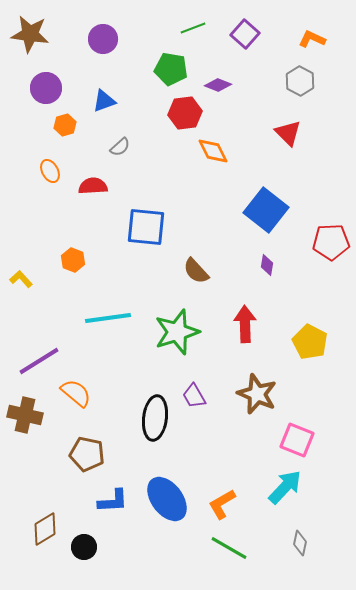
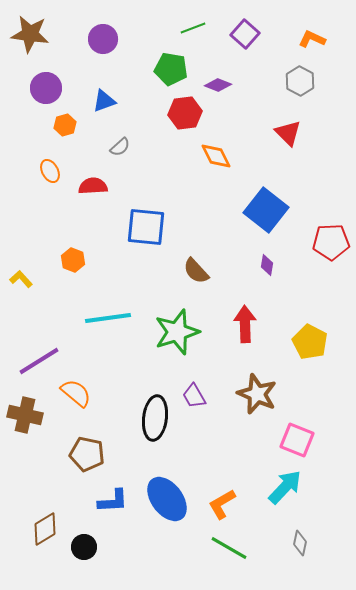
orange diamond at (213, 151): moved 3 px right, 5 px down
